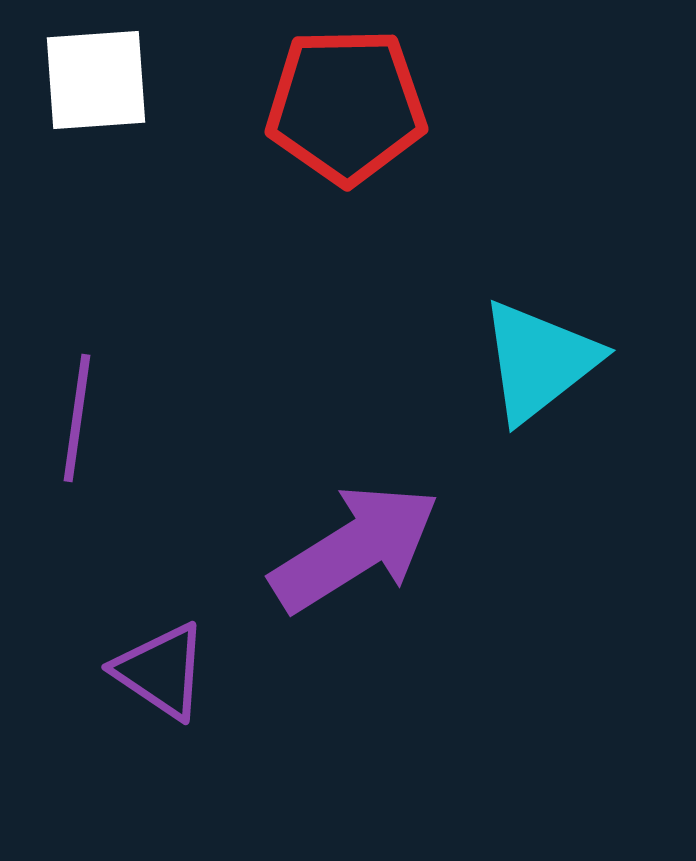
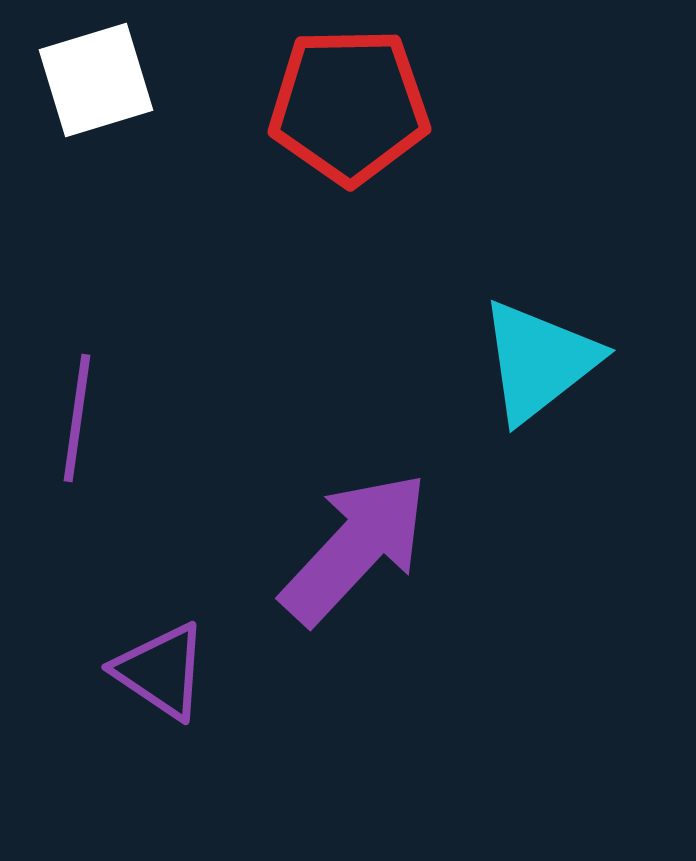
white square: rotated 13 degrees counterclockwise
red pentagon: moved 3 px right
purple arrow: rotated 15 degrees counterclockwise
